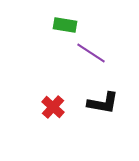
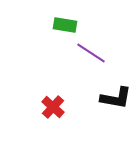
black L-shape: moved 13 px right, 5 px up
